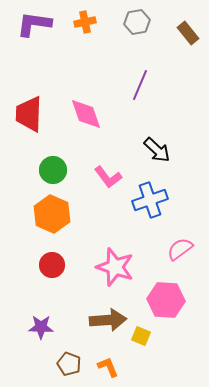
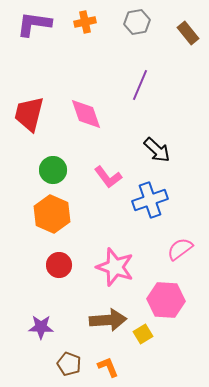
red trapezoid: rotated 12 degrees clockwise
red circle: moved 7 px right
yellow square: moved 2 px right, 2 px up; rotated 36 degrees clockwise
